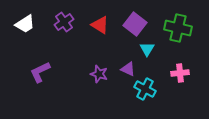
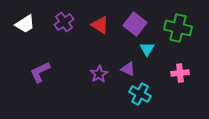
purple star: rotated 24 degrees clockwise
cyan cross: moved 5 px left, 5 px down
